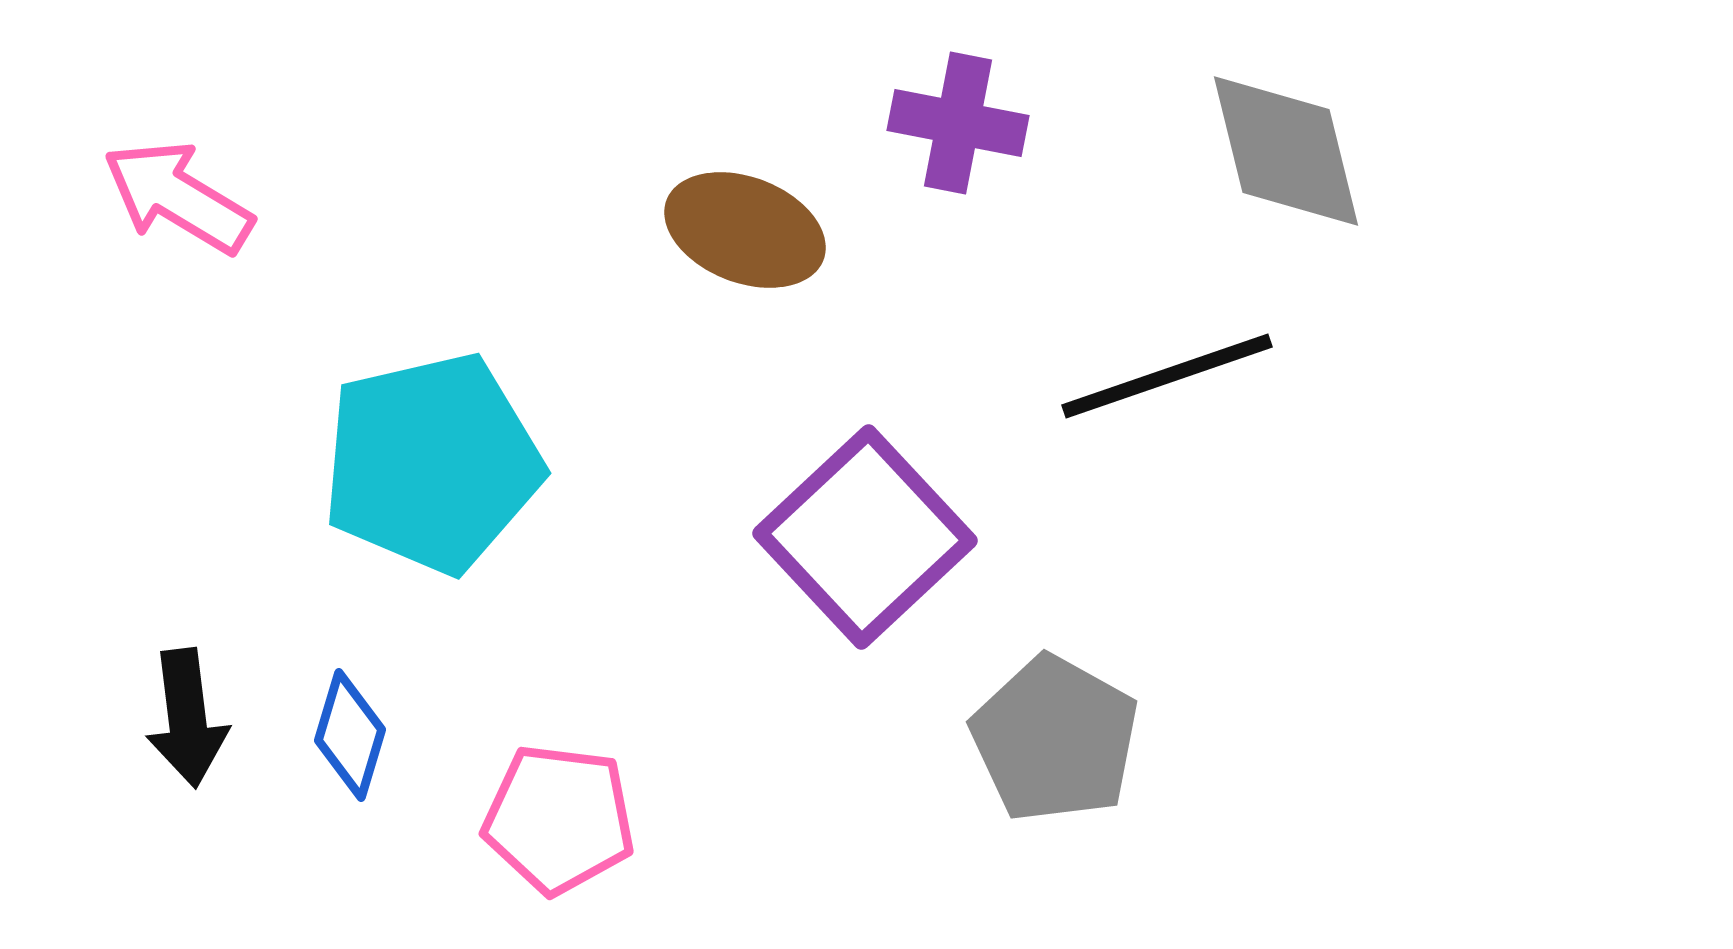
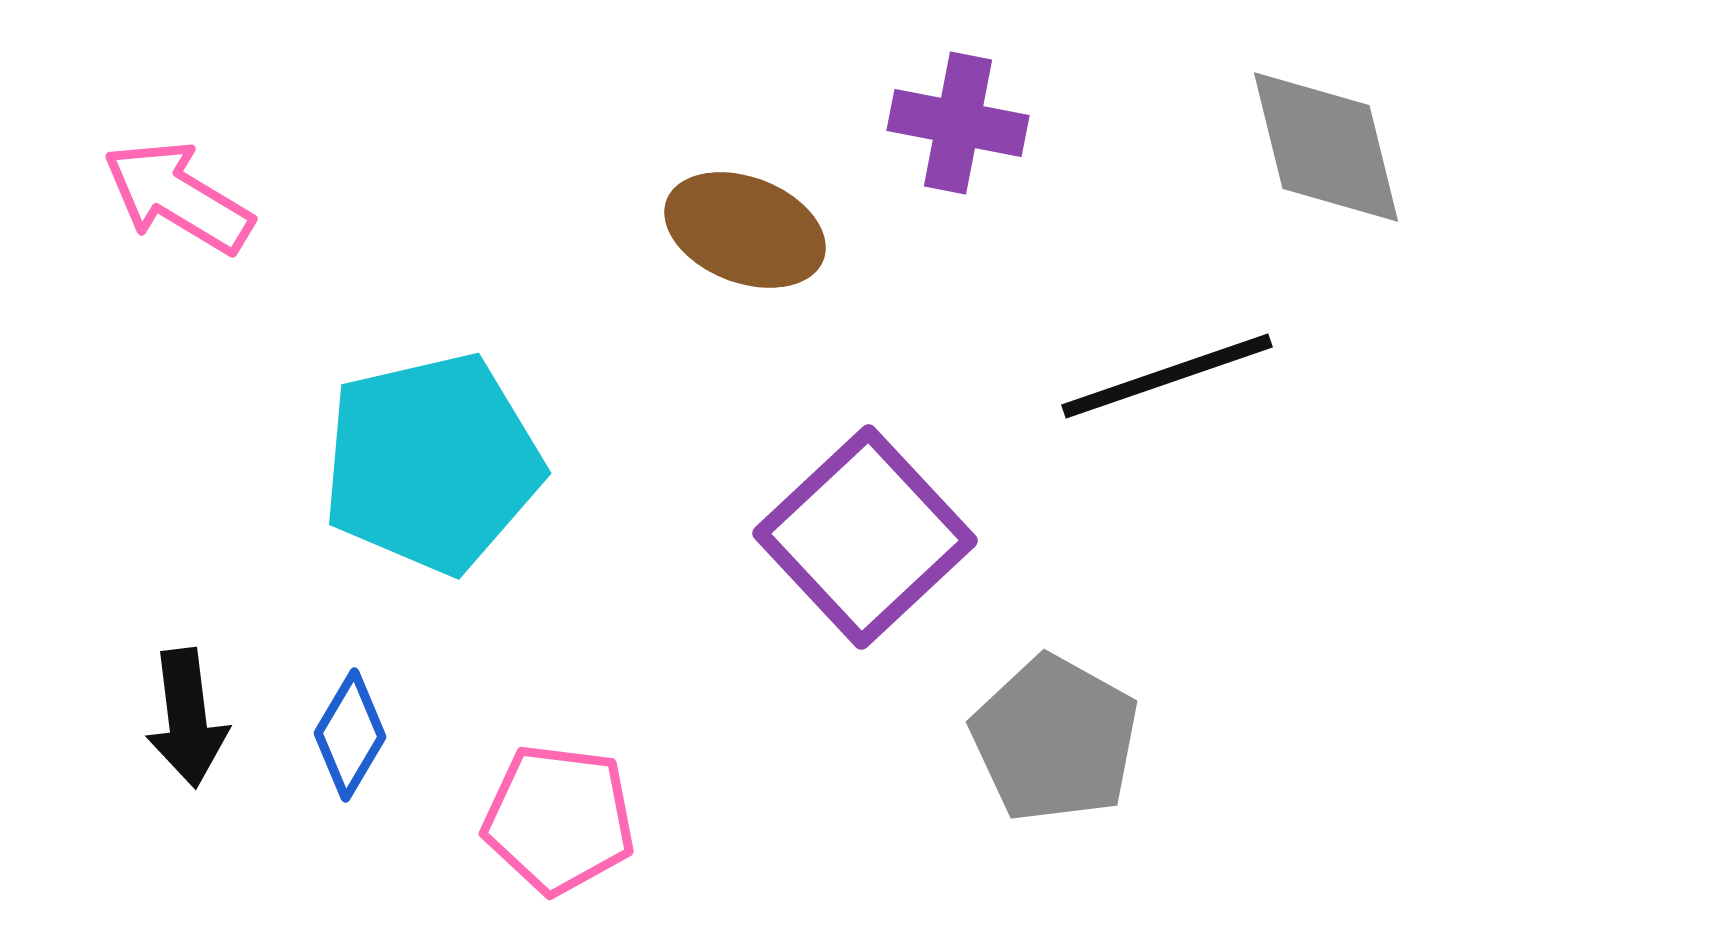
gray diamond: moved 40 px right, 4 px up
blue diamond: rotated 14 degrees clockwise
